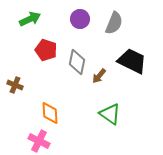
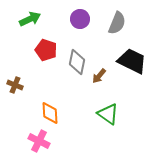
gray semicircle: moved 3 px right
green triangle: moved 2 px left
